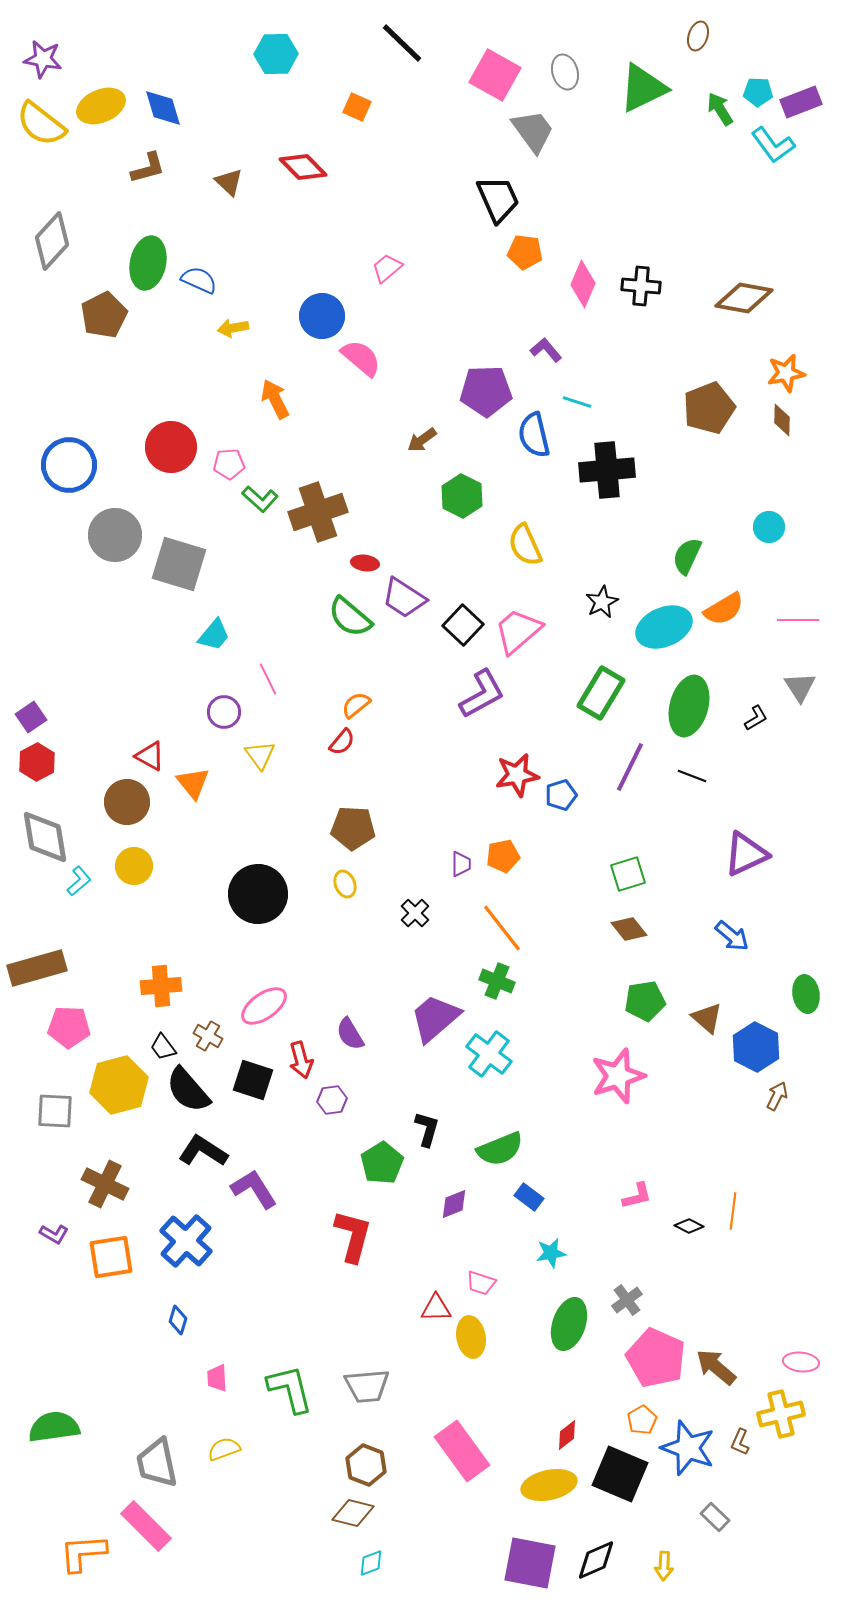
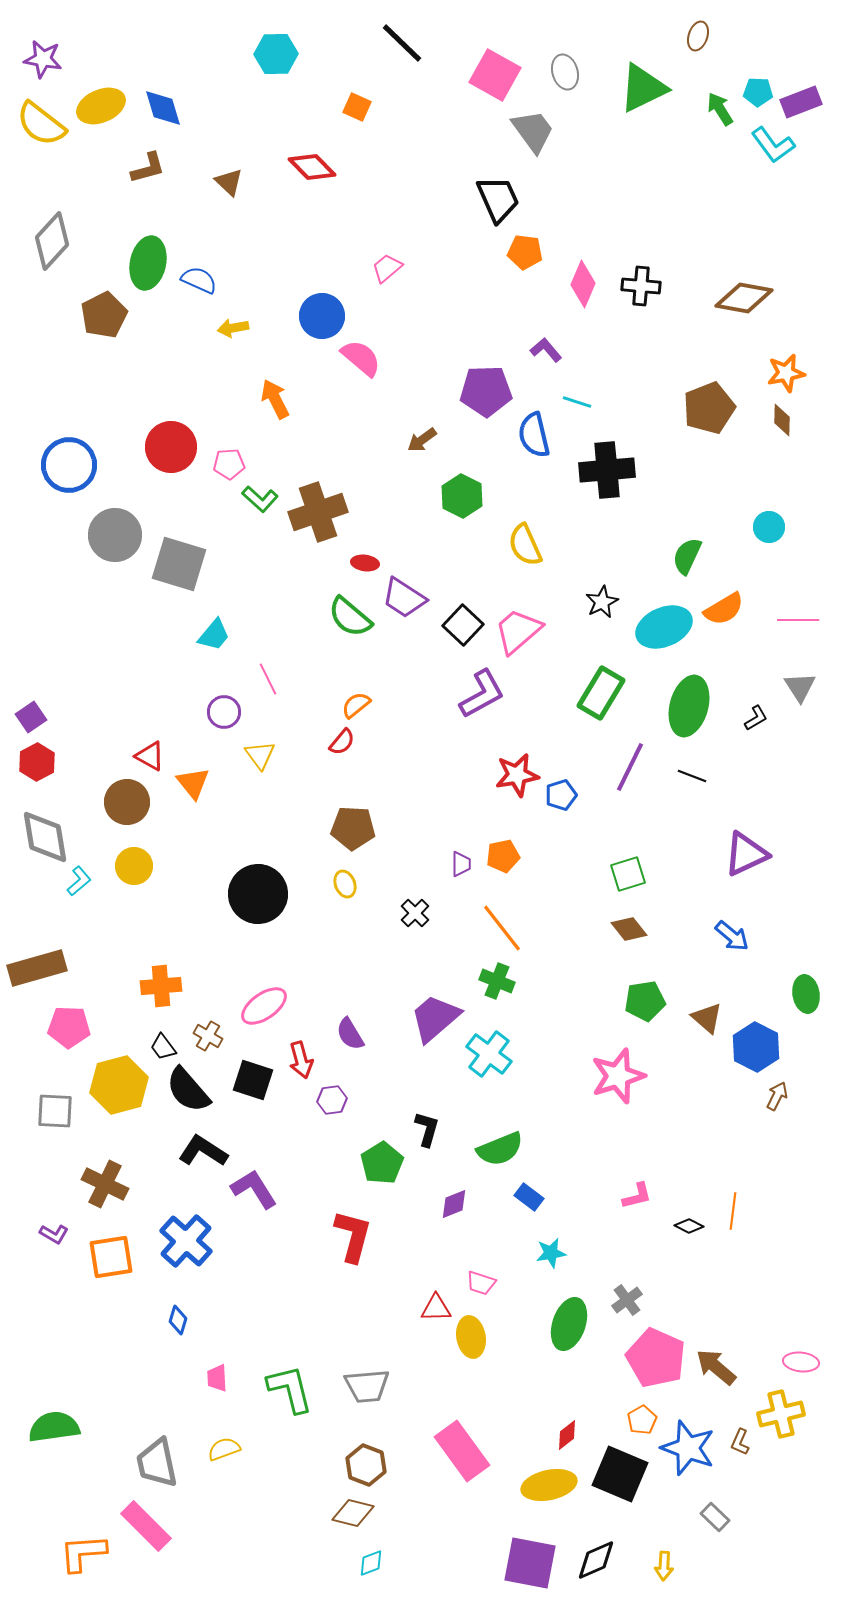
red diamond at (303, 167): moved 9 px right
